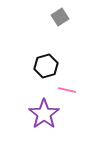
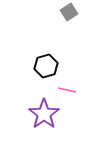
gray square: moved 9 px right, 5 px up
